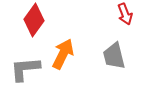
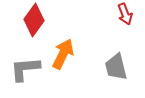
gray trapezoid: moved 2 px right, 11 px down
